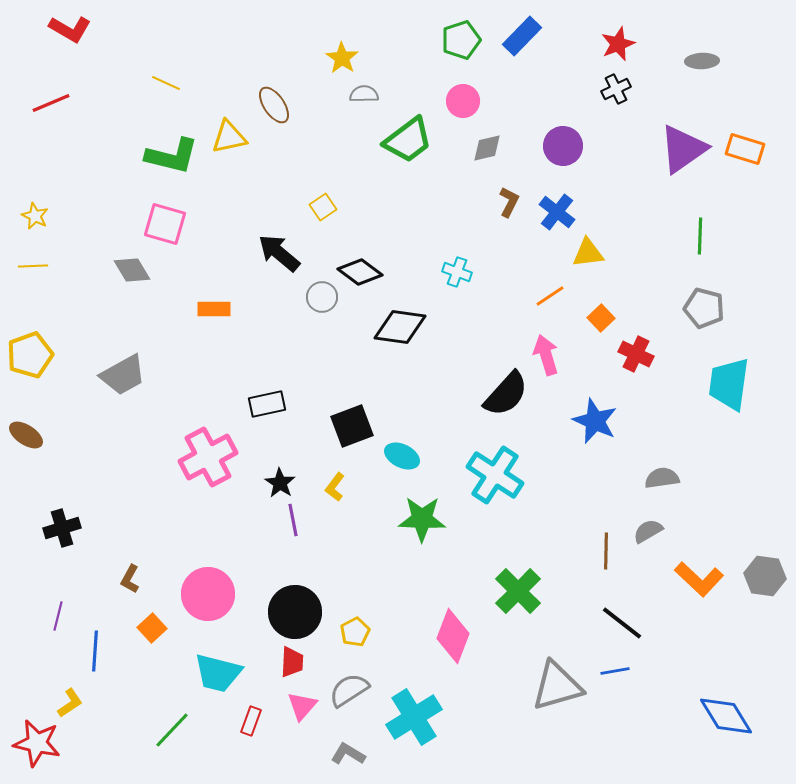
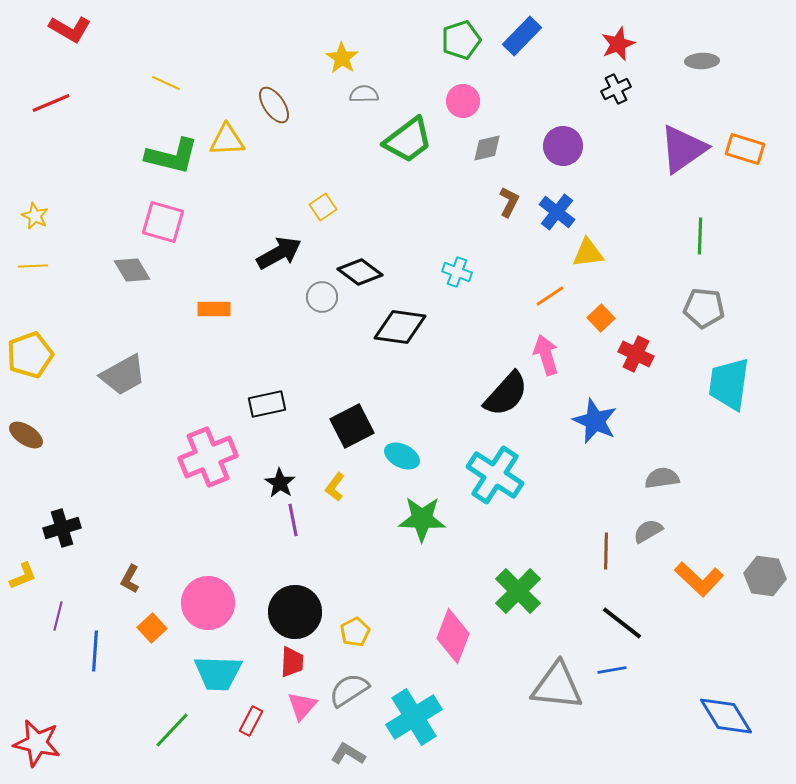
yellow triangle at (229, 137): moved 2 px left, 3 px down; rotated 9 degrees clockwise
pink square at (165, 224): moved 2 px left, 2 px up
black arrow at (279, 253): rotated 111 degrees clockwise
gray pentagon at (704, 308): rotated 9 degrees counterclockwise
black square at (352, 426): rotated 6 degrees counterclockwise
pink cross at (208, 457): rotated 6 degrees clockwise
pink circle at (208, 594): moved 9 px down
blue line at (615, 671): moved 3 px left, 1 px up
cyan trapezoid at (218, 673): rotated 12 degrees counterclockwise
gray triangle at (557, 686): rotated 22 degrees clockwise
yellow L-shape at (70, 703): moved 47 px left, 127 px up; rotated 12 degrees clockwise
red rectangle at (251, 721): rotated 8 degrees clockwise
